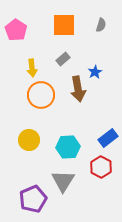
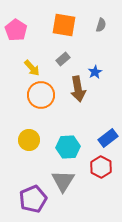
orange square: rotated 10 degrees clockwise
yellow arrow: rotated 36 degrees counterclockwise
